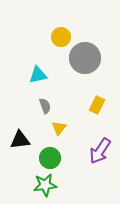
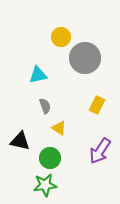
yellow triangle: rotated 35 degrees counterclockwise
black triangle: moved 1 px down; rotated 20 degrees clockwise
